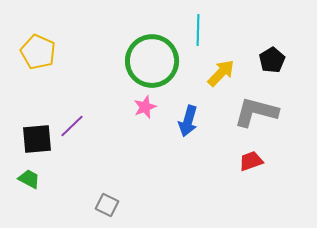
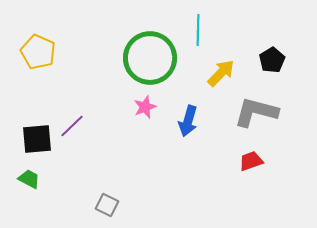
green circle: moved 2 px left, 3 px up
